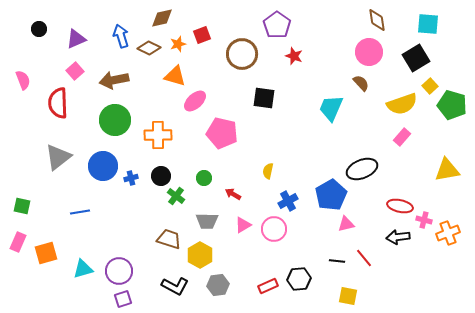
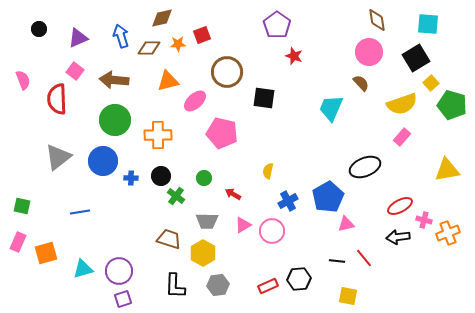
purple triangle at (76, 39): moved 2 px right, 1 px up
orange star at (178, 44): rotated 14 degrees clockwise
brown diamond at (149, 48): rotated 25 degrees counterclockwise
brown circle at (242, 54): moved 15 px left, 18 px down
pink square at (75, 71): rotated 12 degrees counterclockwise
orange triangle at (175, 76): moved 7 px left, 5 px down; rotated 30 degrees counterclockwise
brown arrow at (114, 80): rotated 16 degrees clockwise
yellow square at (430, 86): moved 1 px right, 3 px up
red semicircle at (58, 103): moved 1 px left, 4 px up
blue circle at (103, 166): moved 5 px up
black ellipse at (362, 169): moved 3 px right, 2 px up
blue cross at (131, 178): rotated 16 degrees clockwise
blue pentagon at (331, 195): moved 3 px left, 2 px down
red ellipse at (400, 206): rotated 40 degrees counterclockwise
pink circle at (274, 229): moved 2 px left, 2 px down
yellow hexagon at (200, 255): moved 3 px right, 2 px up
black L-shape at (175, 286): rotated 64 degrees clockwise
